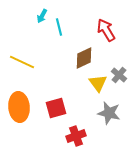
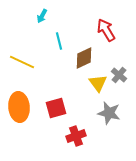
cyan line: moved 14 px down
